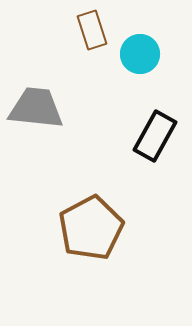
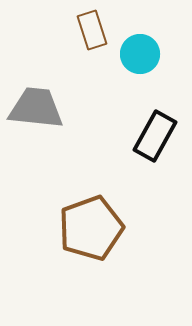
brown pentagon: rotated 8 degrees clockwise
